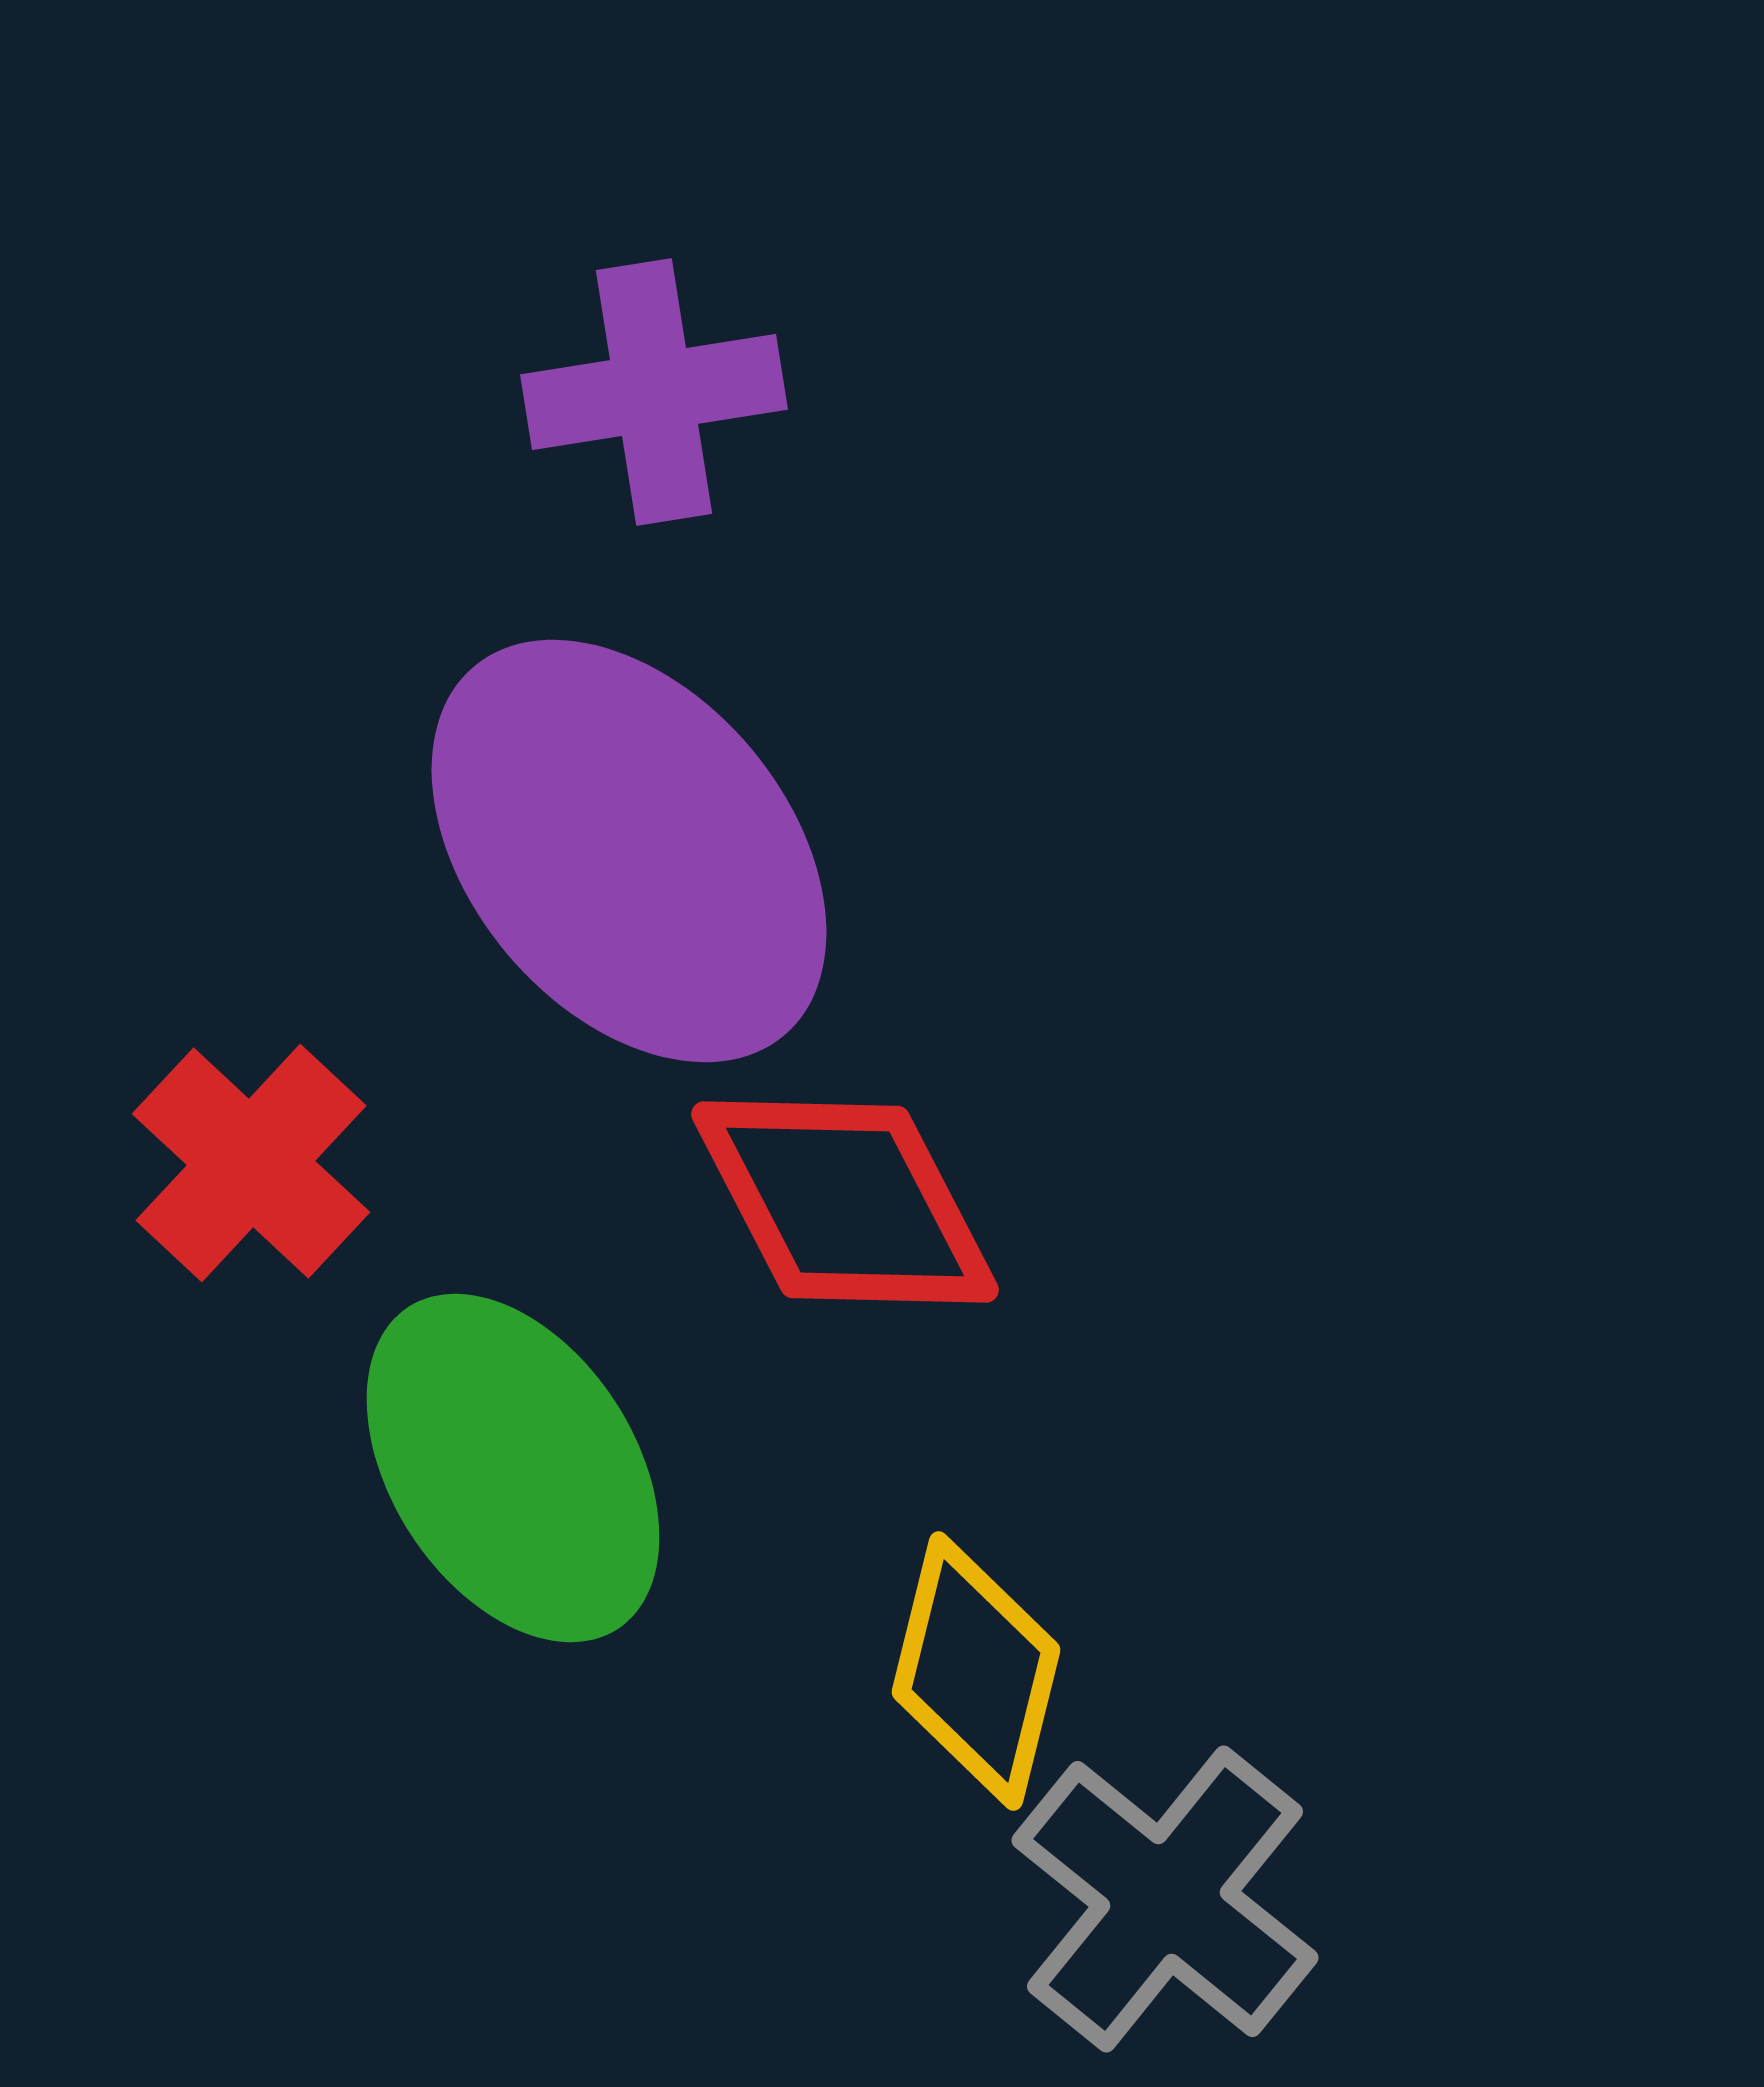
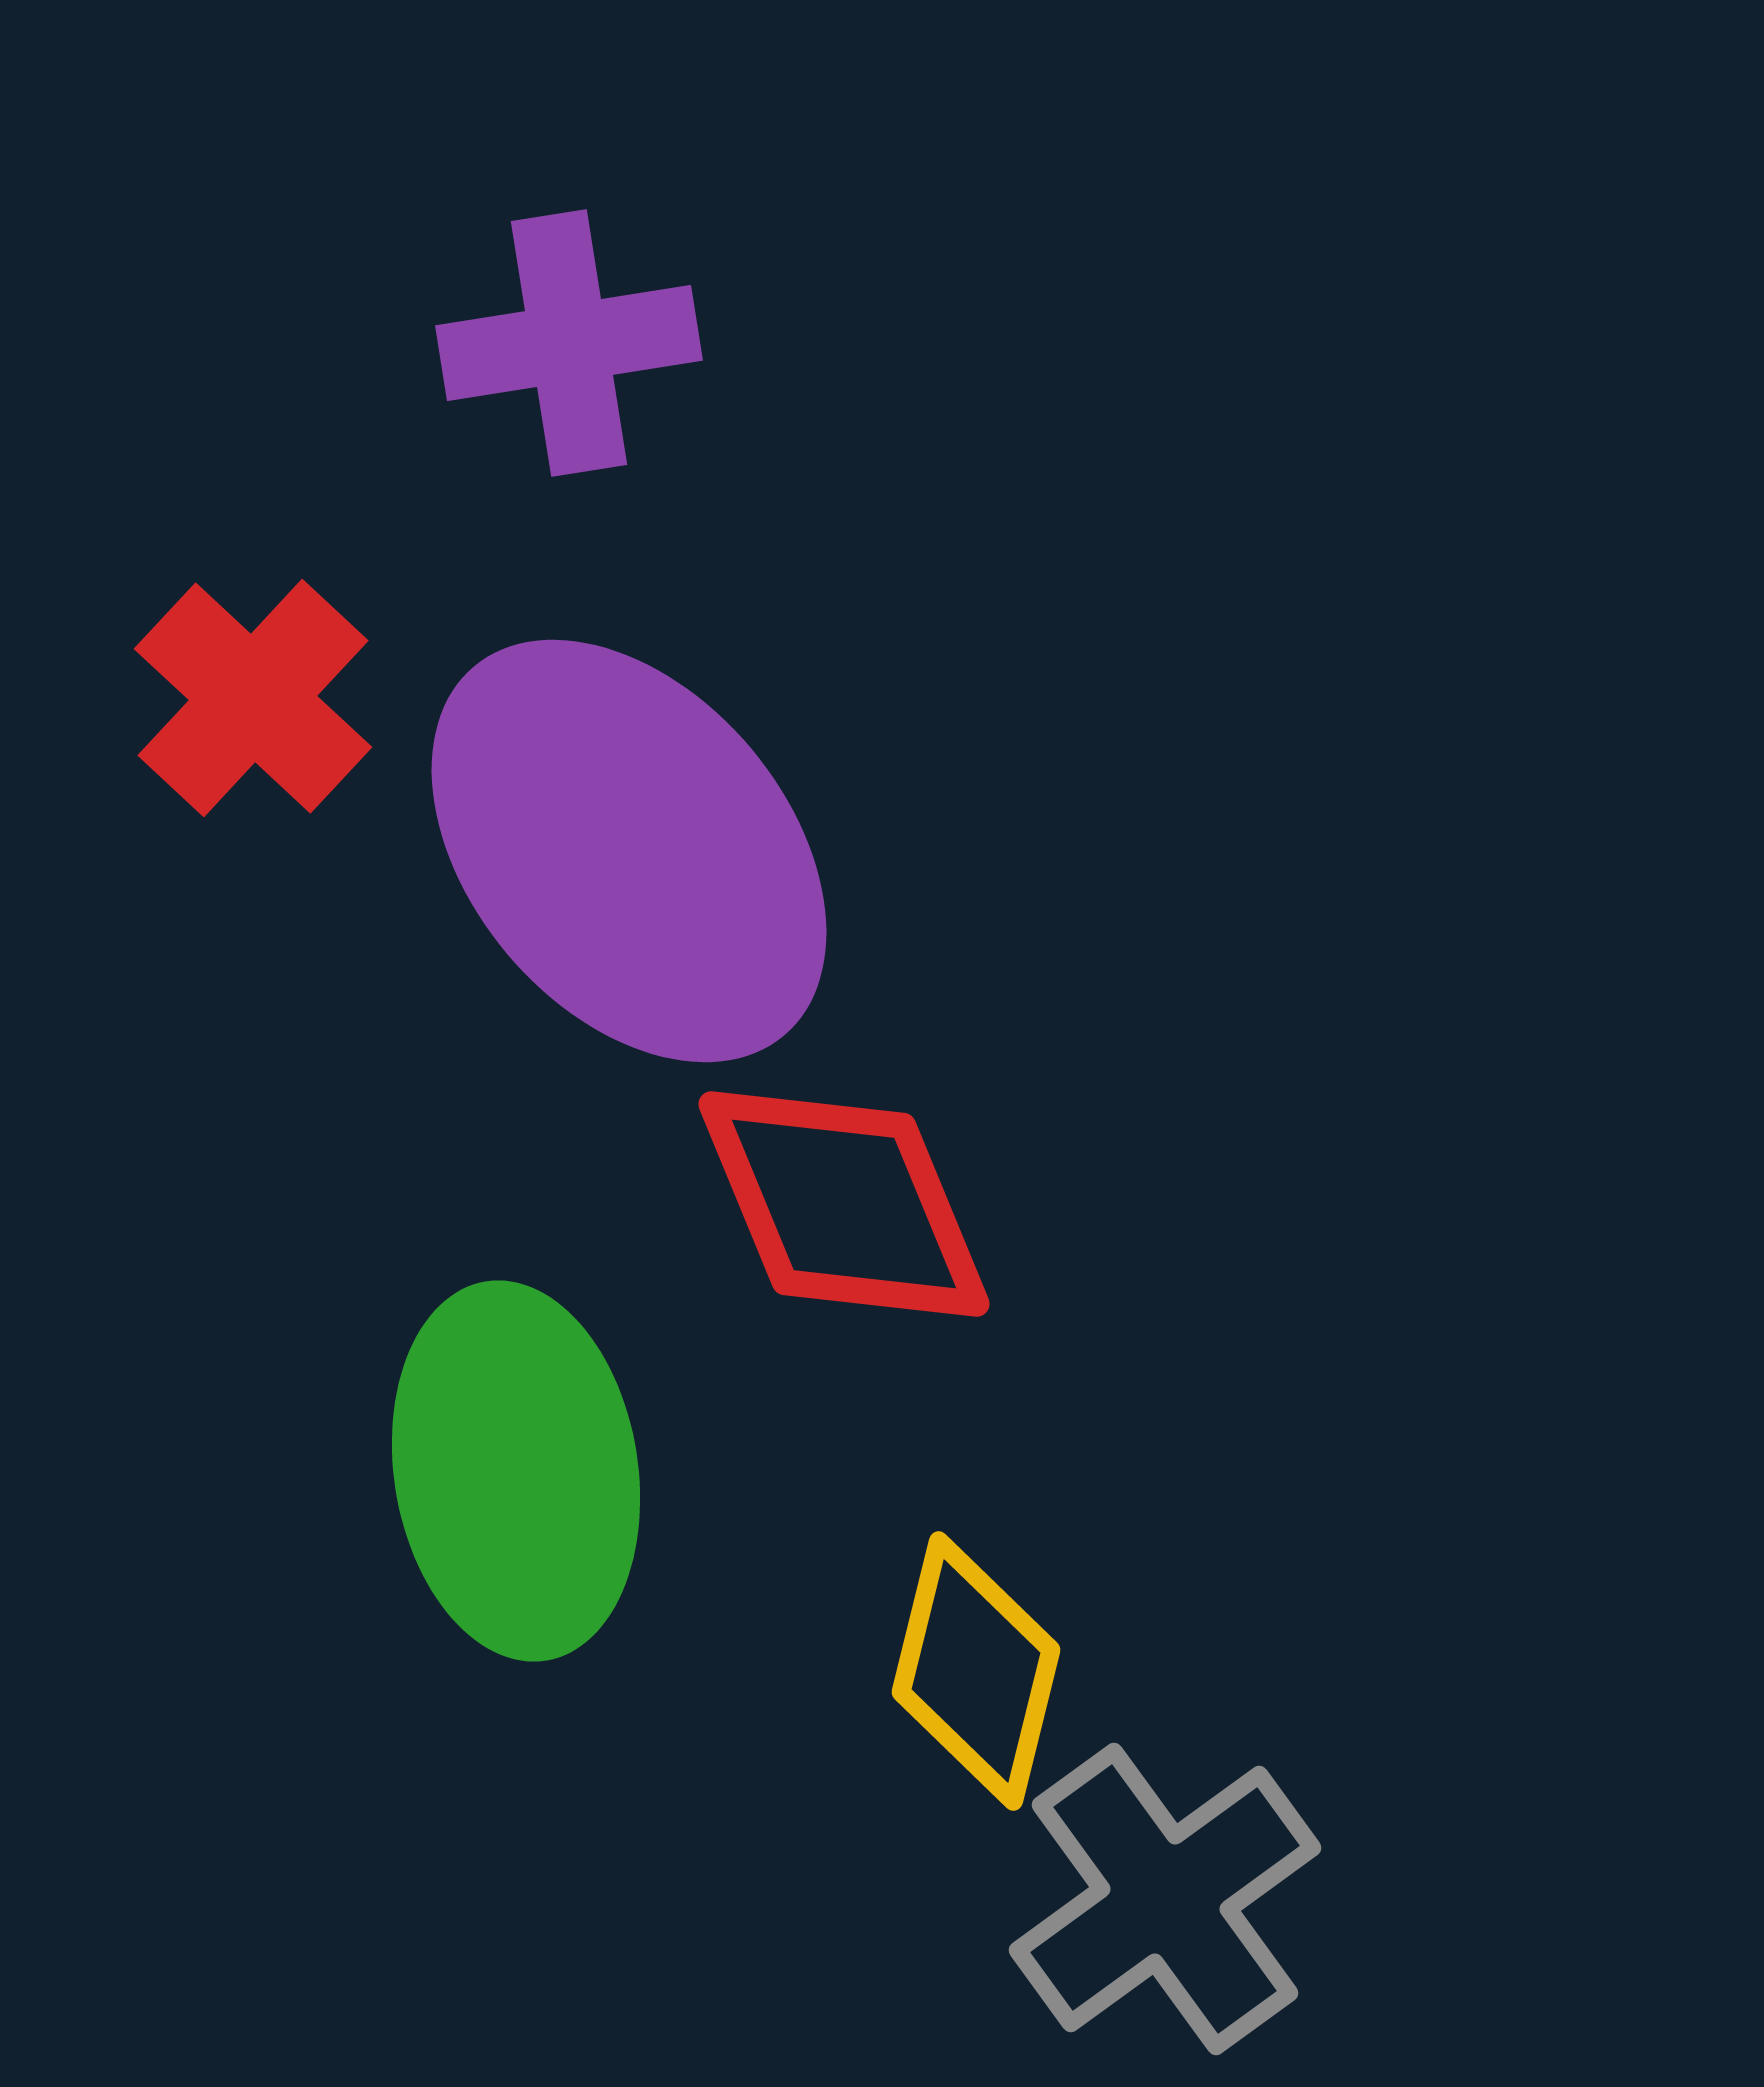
purple cross: moved 85 px left, 49 px up
red cross: moved 2 px right, 465 px up
red diamond: moved 1 px left, 2 px down; rotated 5 degrees clockwise
green ellipse: moved 3 px right, 3 px down; rotated 24 degrees clockwise
gray cross: rotated 15 degrees clockwise
